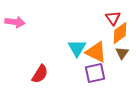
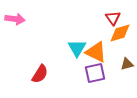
pink arrow: moved 3 px up
orange diamond: rotated 20 degrees clockwise
brown triangle: moved 5 px right, 11 px down; rotated 40 degrees clockwise
